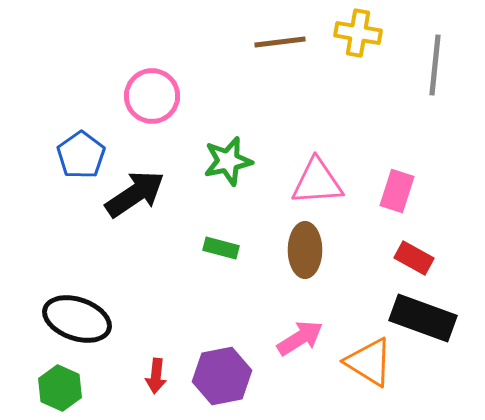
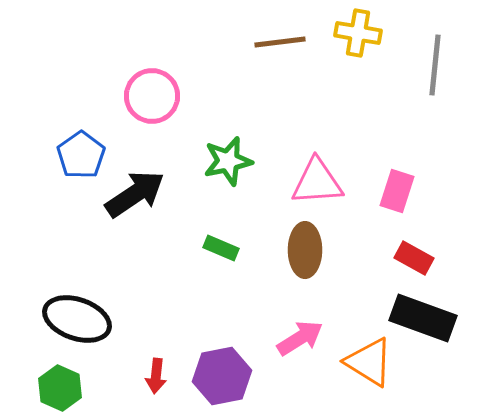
green rectangle: rotated 8 degrees clockwise
